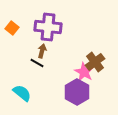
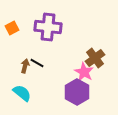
orange square: rotated 24 degrees clockwise
brown arrow: moved 17 px left, 15 px down
brown cross: moved 4 px up
